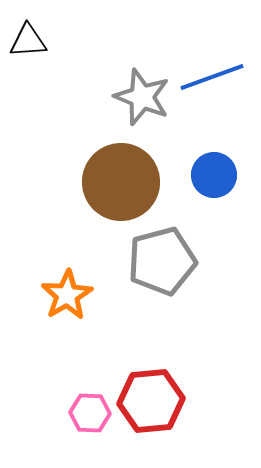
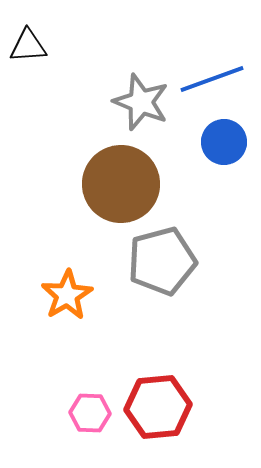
black triangle: moved 5 px down
blue line: moved 2 px down
gray star: moved 1 px left, 5 px down
blue circle: moved 10 px right, 33 px up
brown circle: moved 2 px down
red hexagon: moved 7 px right, 6 px down
